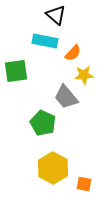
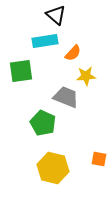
cyan rectangle: rotated 20 degrees counterclockwise
green square: moved 5 px right
yellow star: moved 2 px right, 1 px down
gray trapezoid: rotated 152 degrees clockwise
yellow hexagon: rotated 16 degrees counterclockwise
orange square: moved 15 px right, 25 px up
